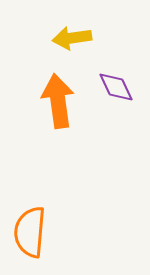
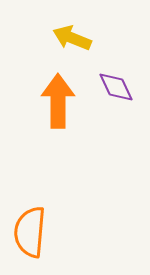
yellow arrow: rotated 30 degrees clockwise
orange arrow: rotated 8 degrees clockwise
